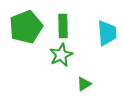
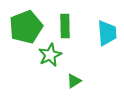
green rectangle: moved 2 px right
green star: moved 11 px left
green triangle: moved 10 px left, 3 px up
